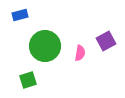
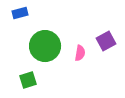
blue rectangle: moved 2 px up
